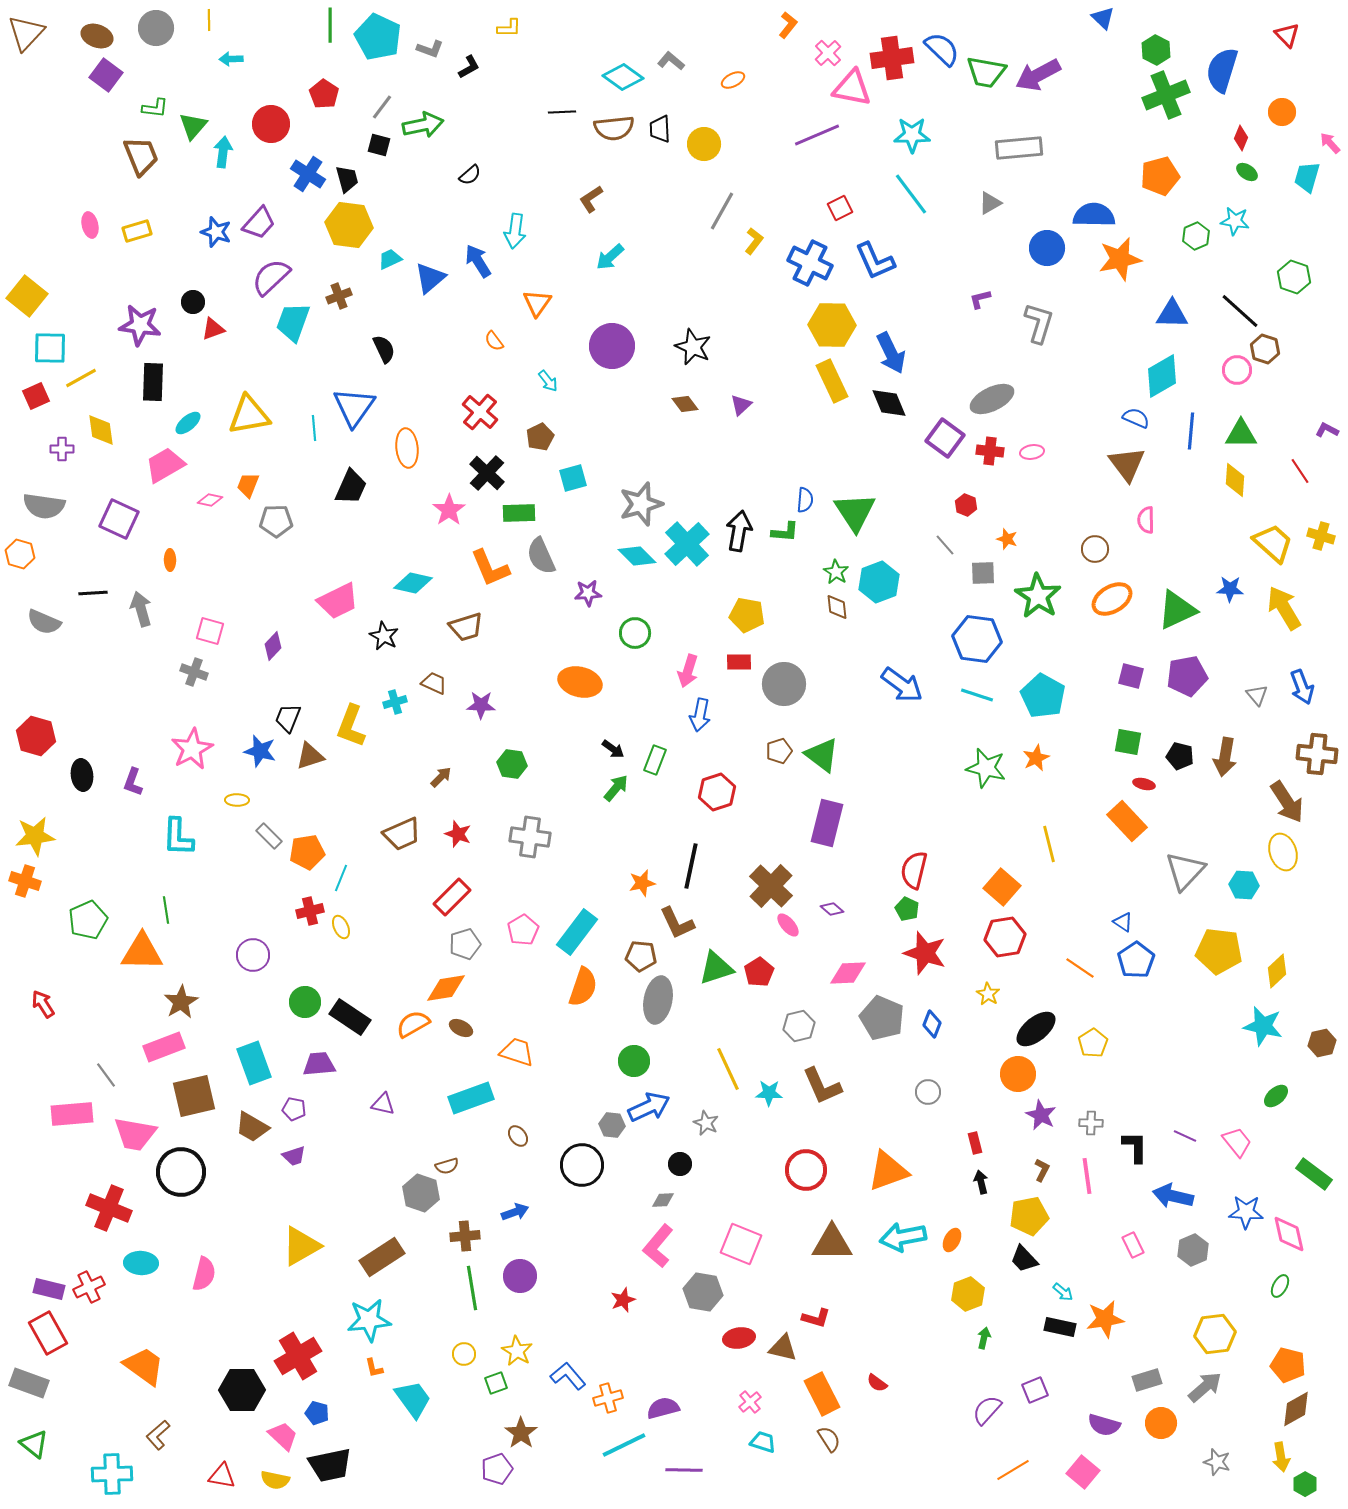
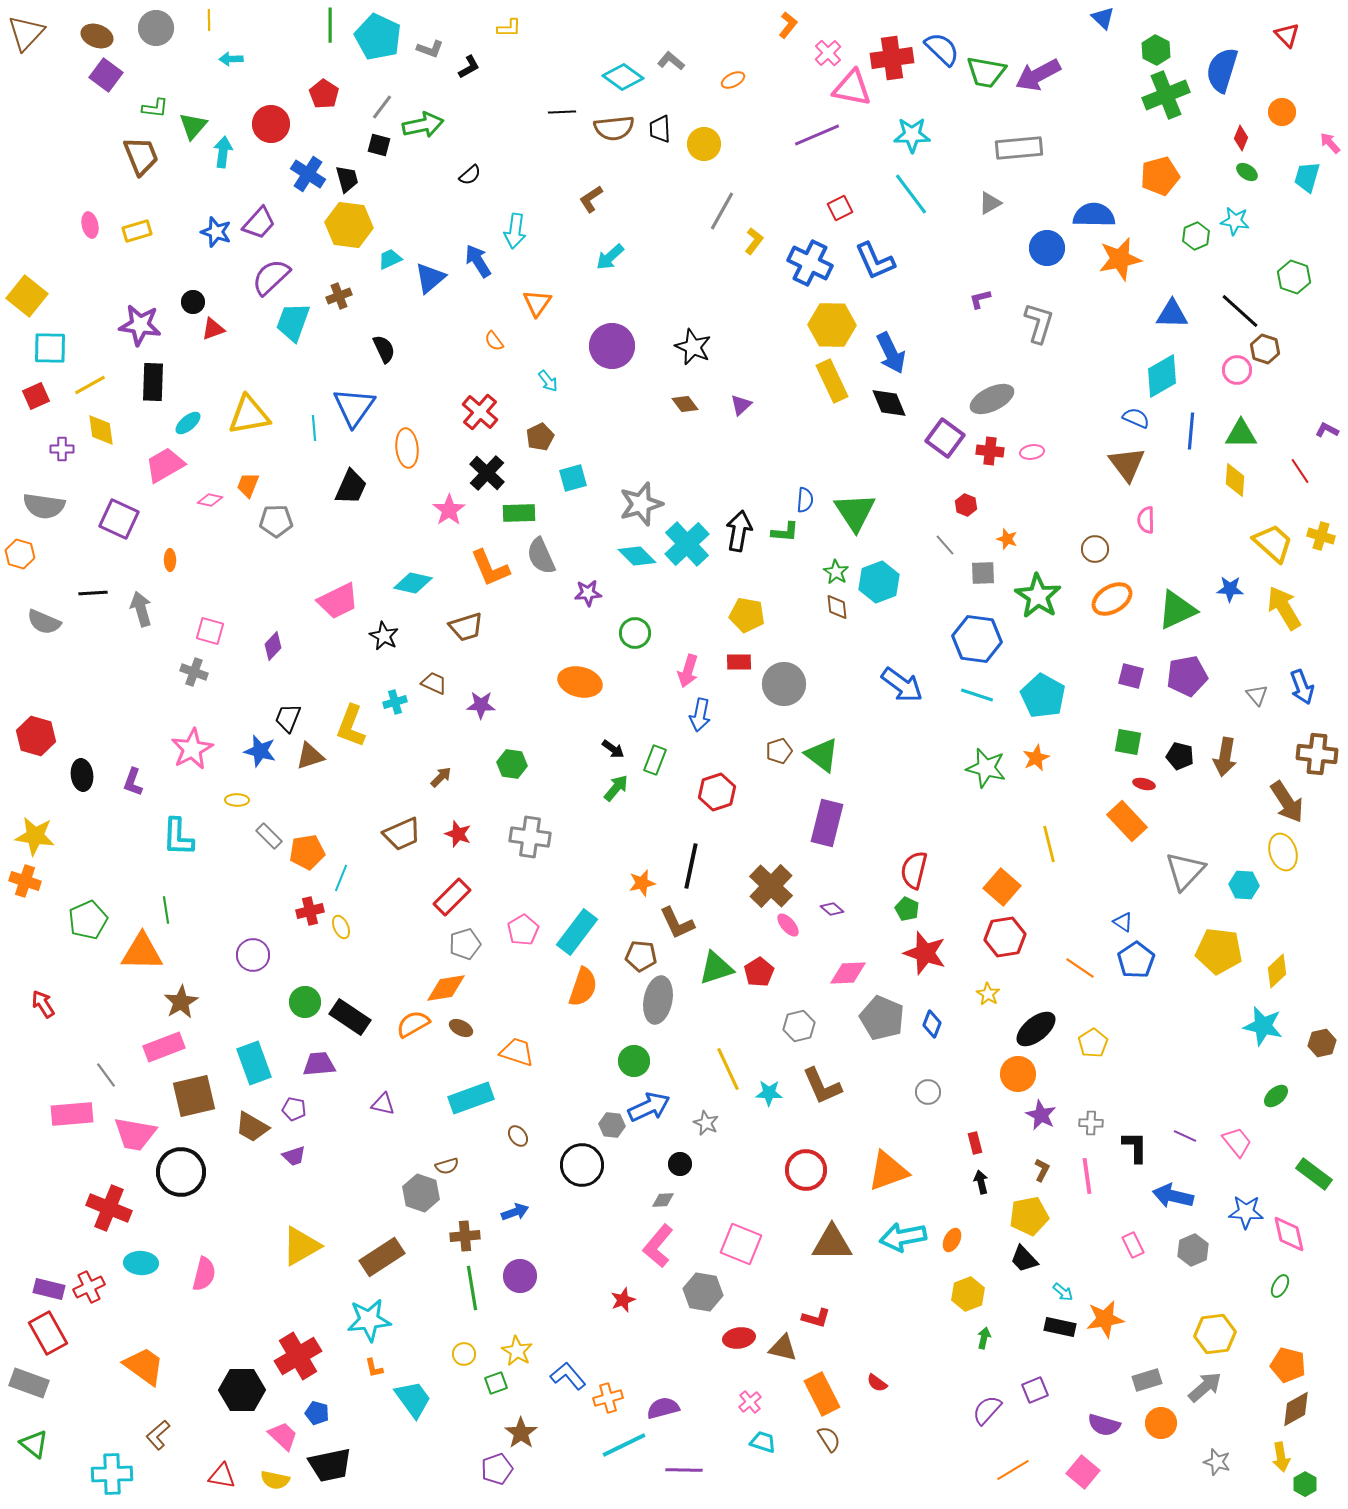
yellow line at (81, 378): moved 9 px right, 7 px down
yellow star at (35, 836): rotated 15 degrees clockwise
